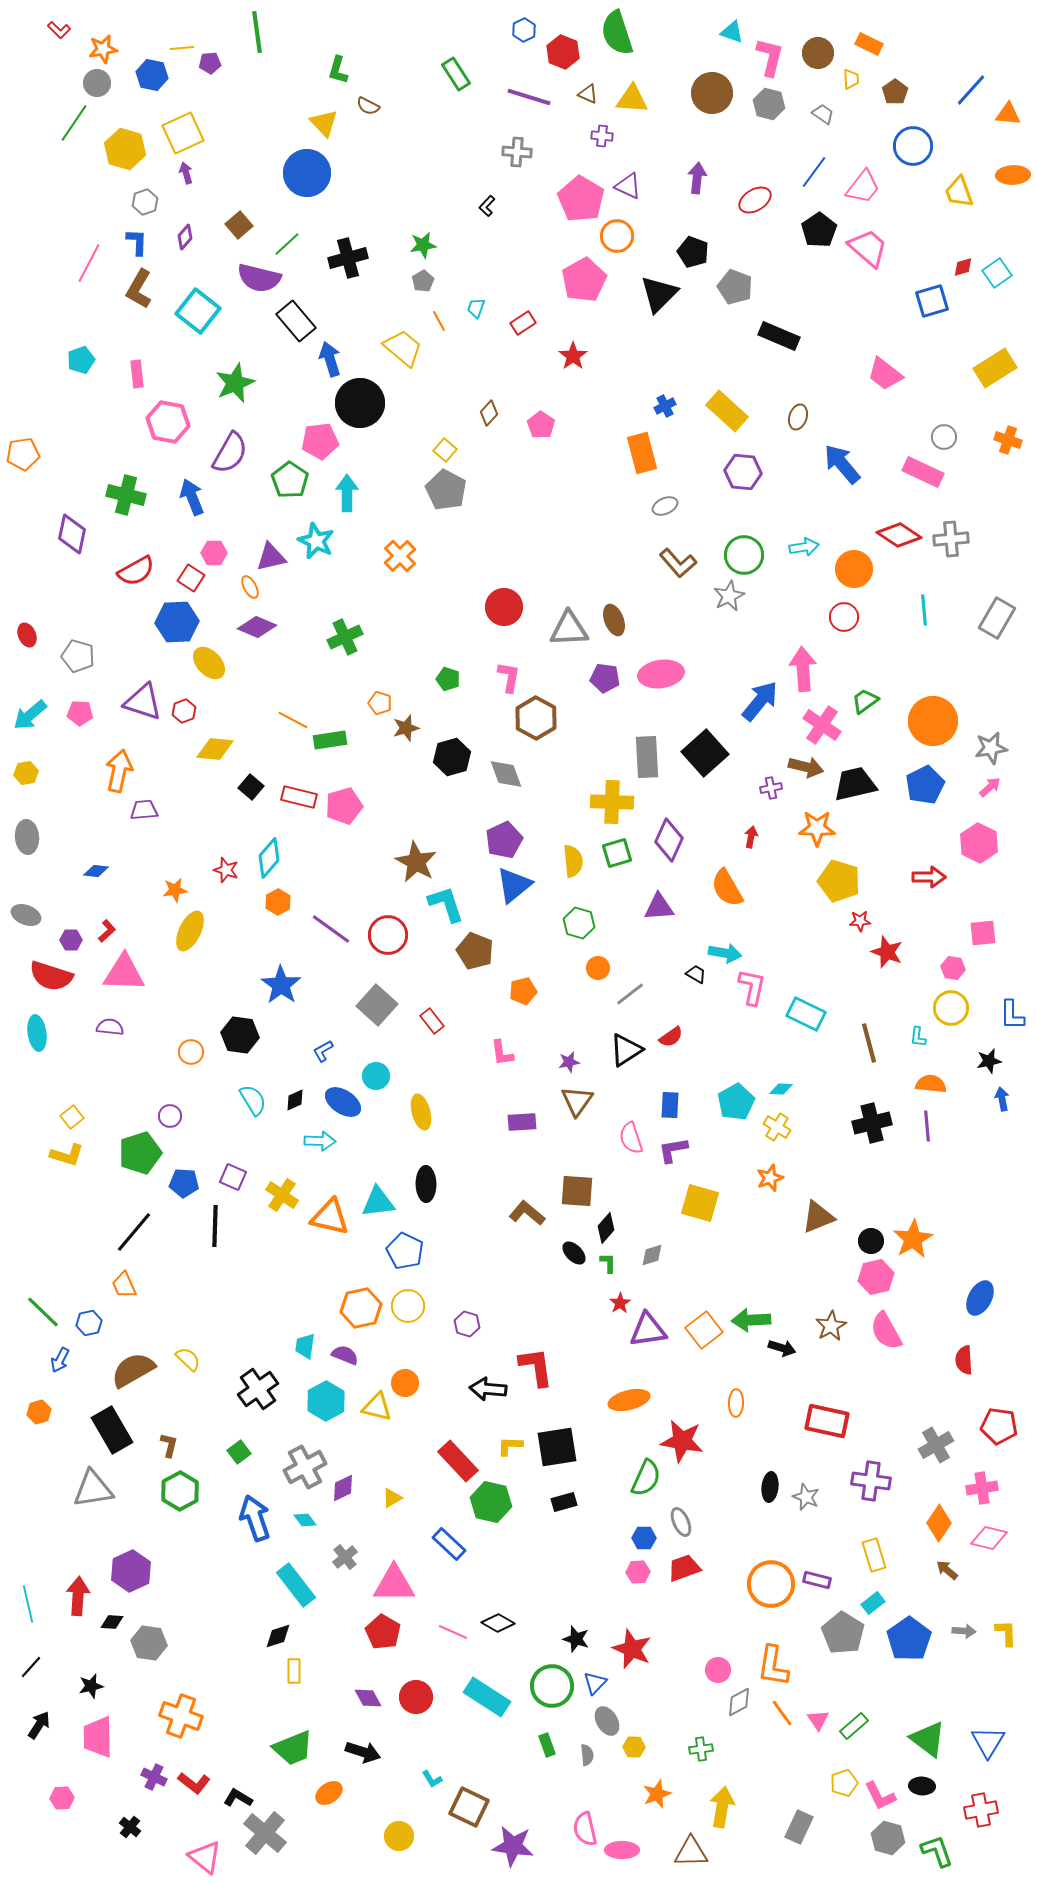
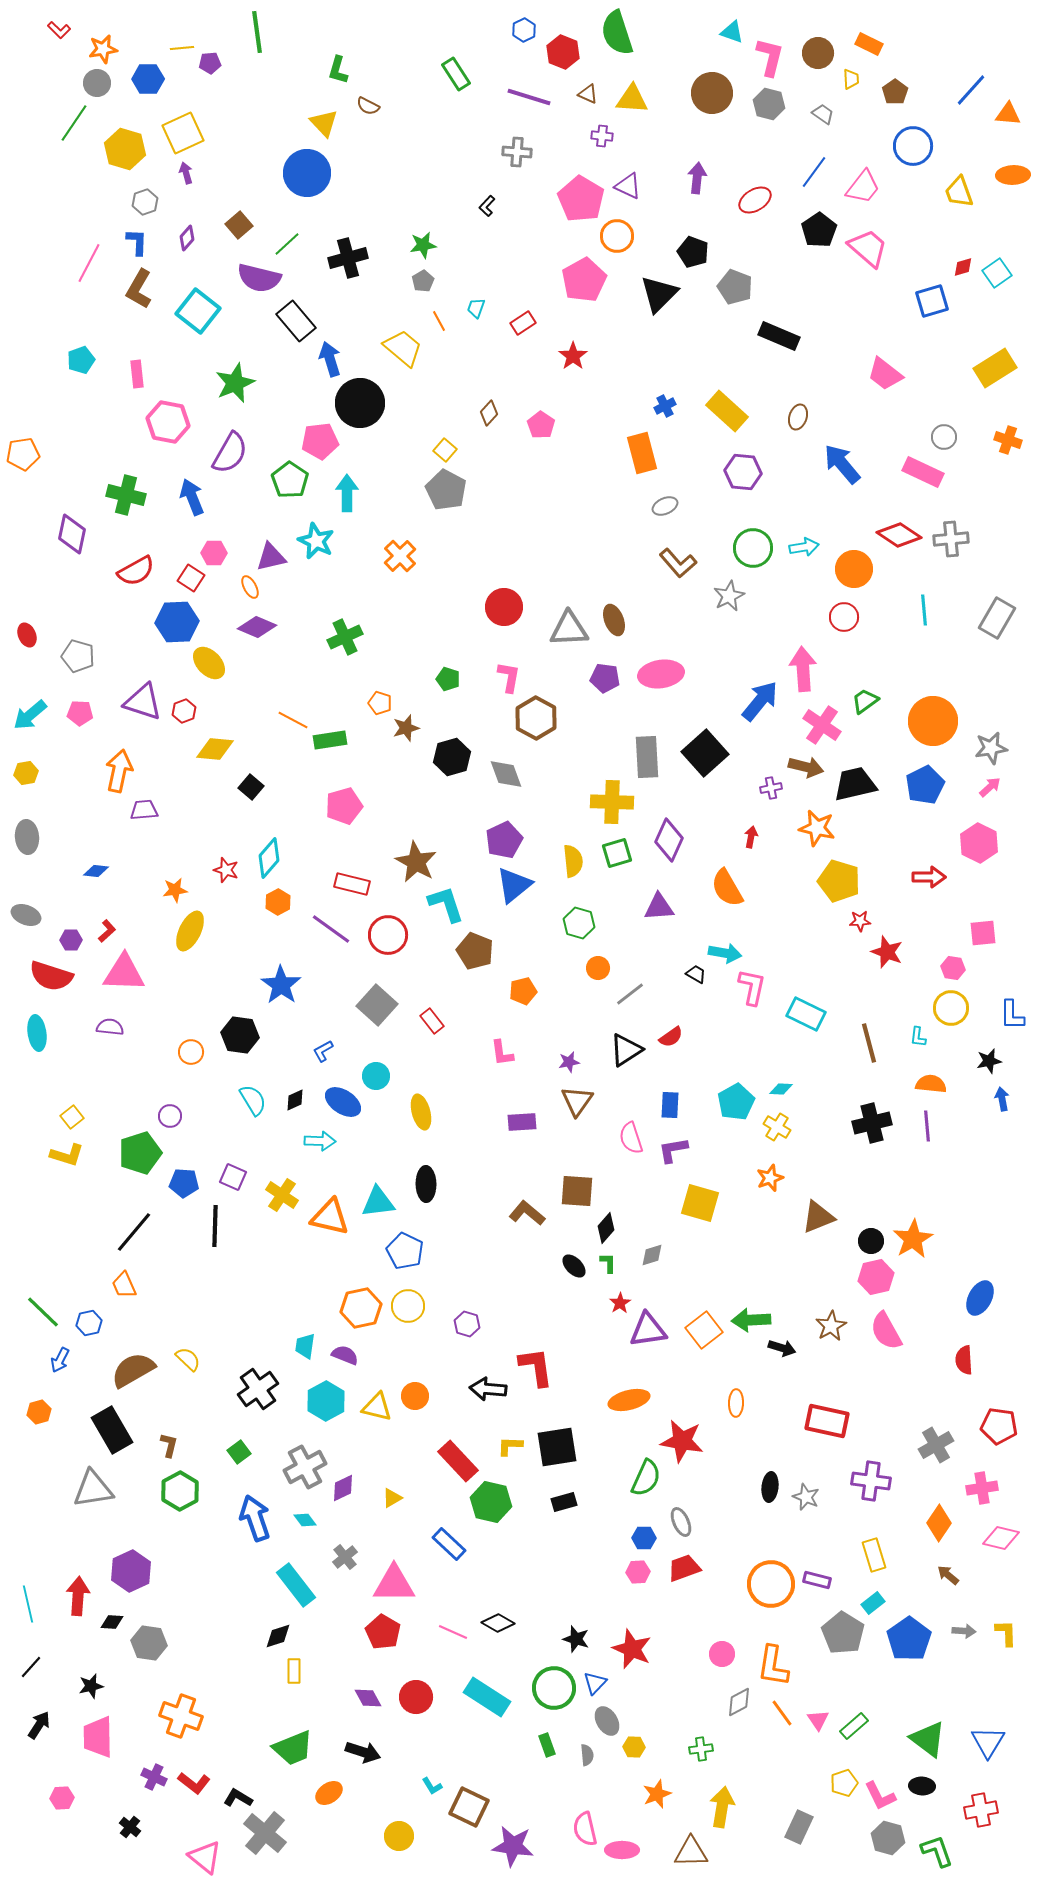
blue hexagon at (152, 75): moved 4 px left, 4 px down; rotated 12 degrees counterclockwise
purple diamond at (185, 237): moved 2 px right, 1 px down
green circle at (744, 555): moved 9 px right, 7 px up
red rectangle at (299, 797): moved 53 px right, 87 px down
orange star at (817, 828): rotated 12 degrees clockwise
black ellipse at (574, 1253): moved 13 px down
orange circle at (405, 1383): moved 10 px right, 13 px down
pink diamond at (989, 1538): moved 12 px right
brown arrow at (947, 1570): moved 1 px right, 5 px down
pink circle at (718, 1670): moved 4 px right, 16 px up
green circle at (552, 1686): moved 2 px right, 2 px down
cyan L-shape at (432, 1779): moved 7 px down
